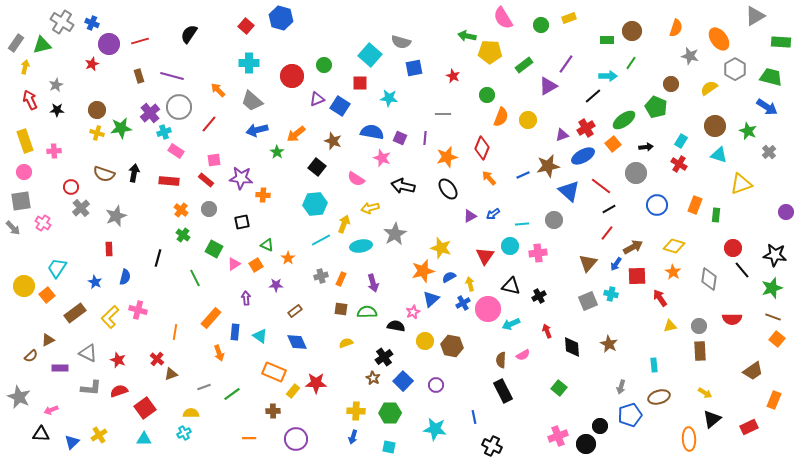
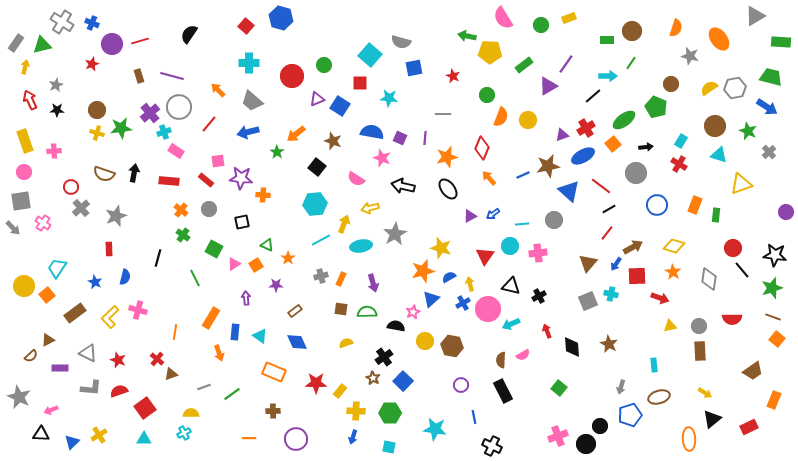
purple circle at (109, 44): moved 3 px right
gray hexagon at (735, 69): moved 19 px down; rotated 20 degrees clockwise
blue arrow at (257, 130): moved 9 px left, 2 px down
pink square at (214, 160): moved 4 px right, 1 px down
red arrow at (660, 298): rotated 144 degrees clockwise
orange rectangle at (211, 318): rotated 10 degrees counterclockwise
purple circle at (436, 385): moved 25 px right
yellow rectangle at (293, 391): moved 47 px right
